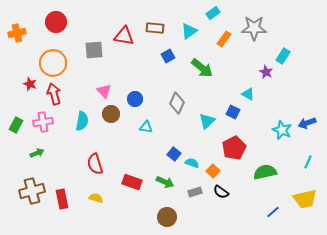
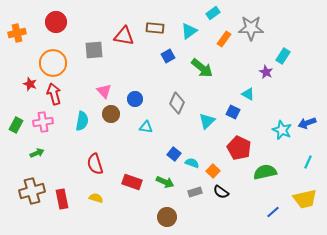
gray star at (254, 28): moved 3 px left
red pentagon at (234, 148): moved 5 px right; rotated 20 degrees counterclockwise
